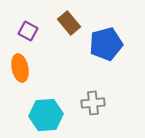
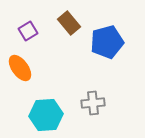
purple square: rotated 30 degrees clockwise
blue pentagon: moved 1 px right, 2 px up
orange ellipse: rotated 24 degrees counterclockwise
